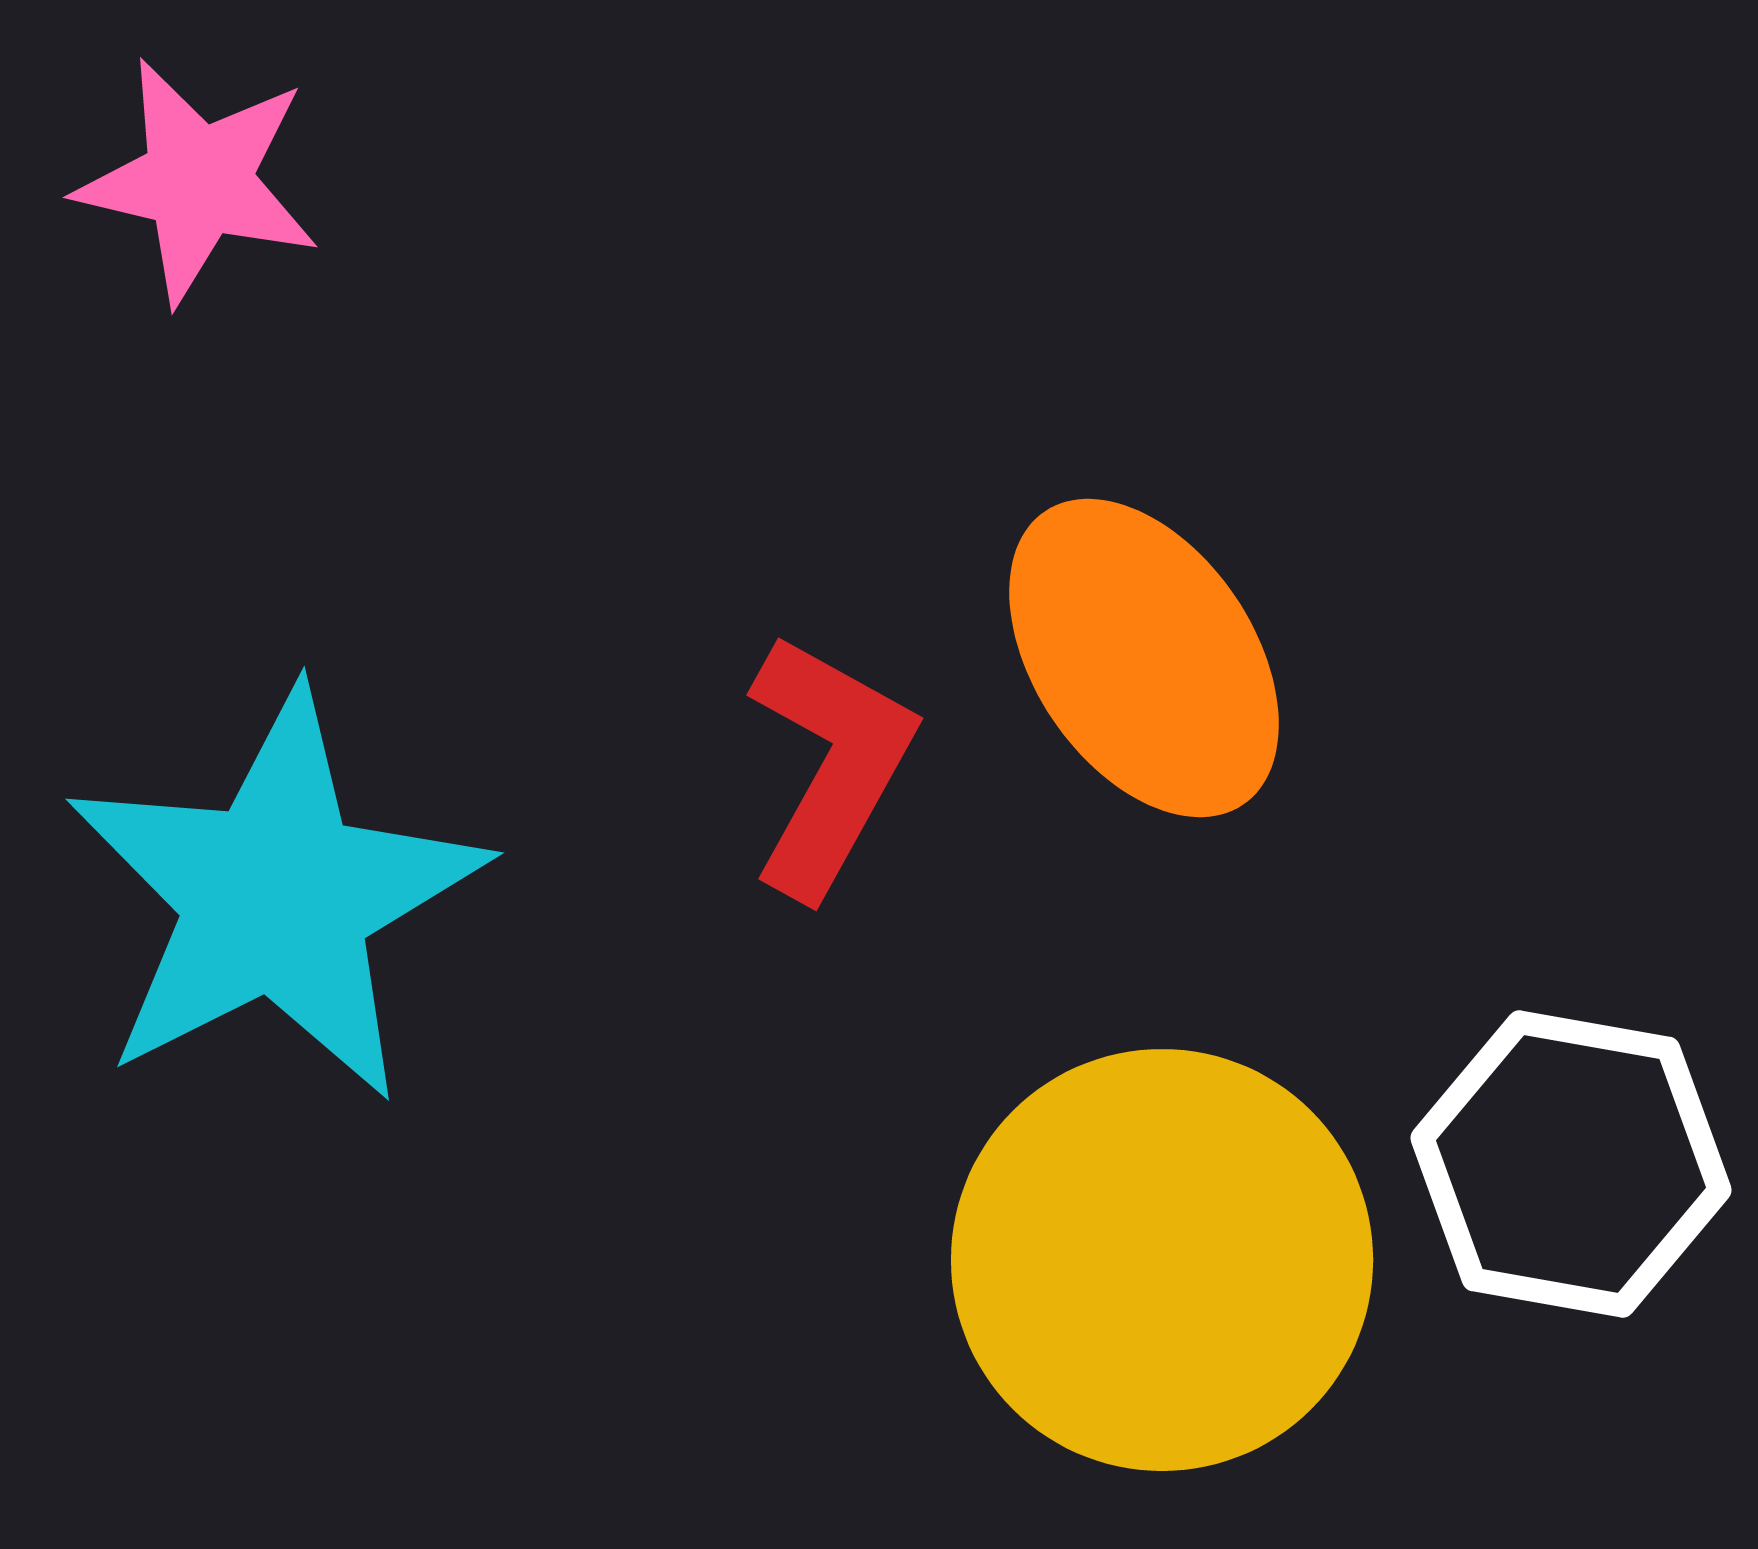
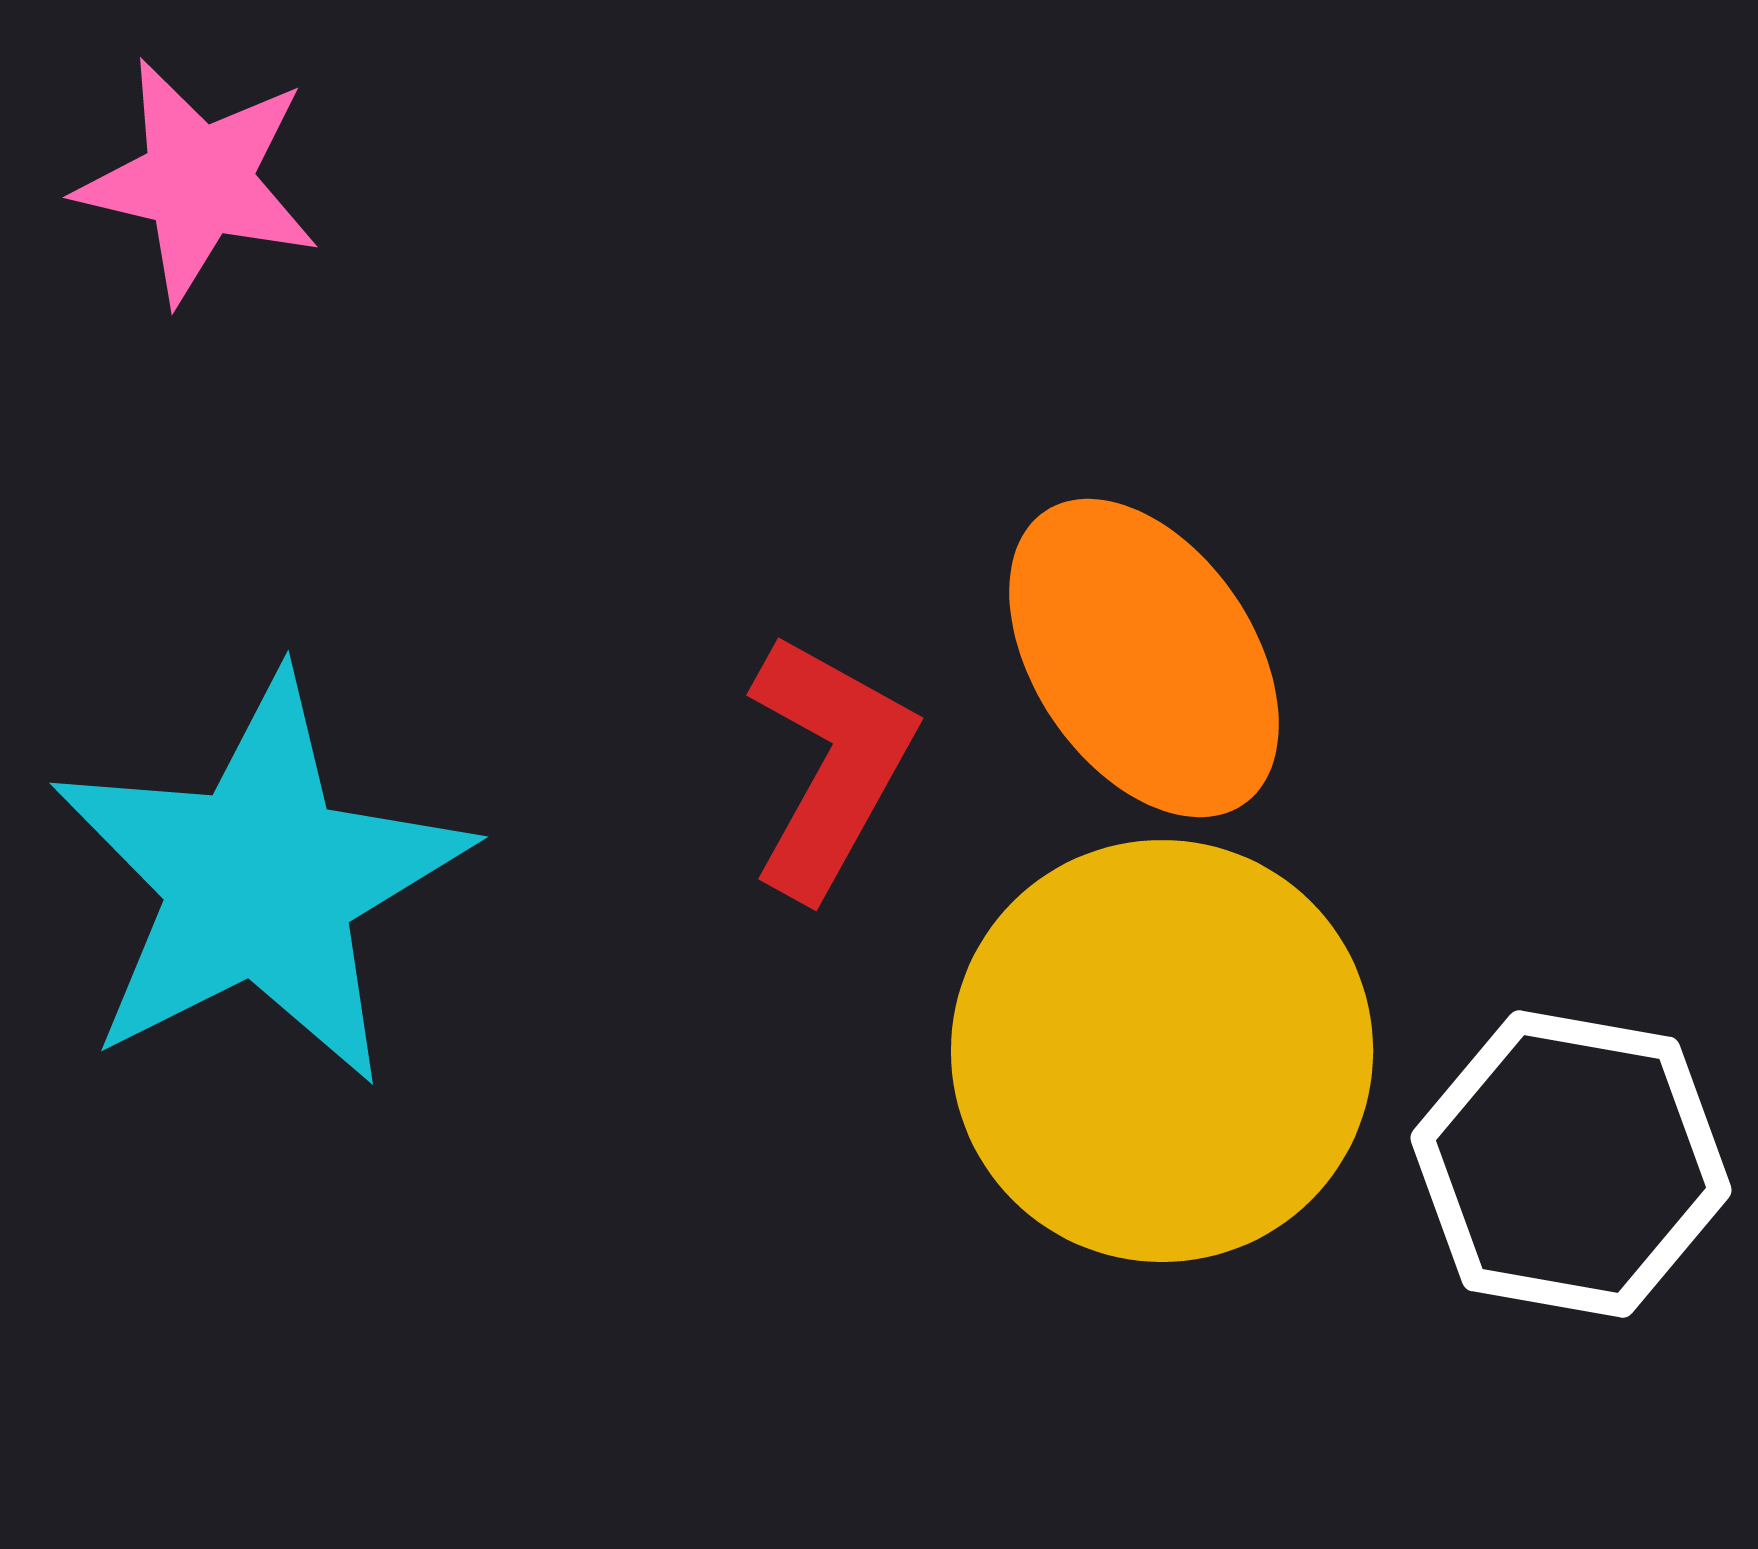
cyan star: moved 16 px left, 16 px up
yellow circle: moved 209 px up
